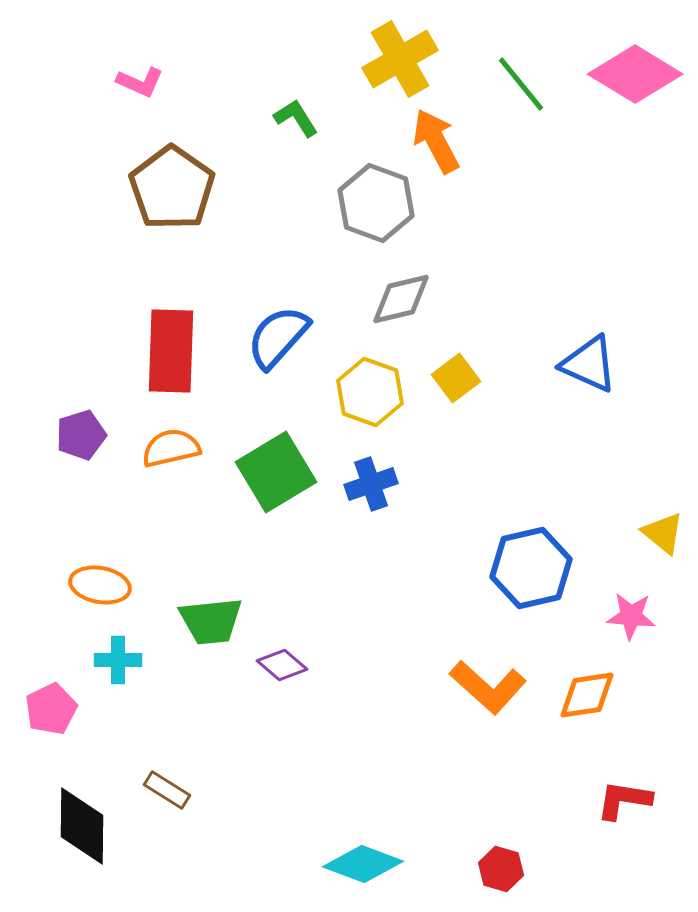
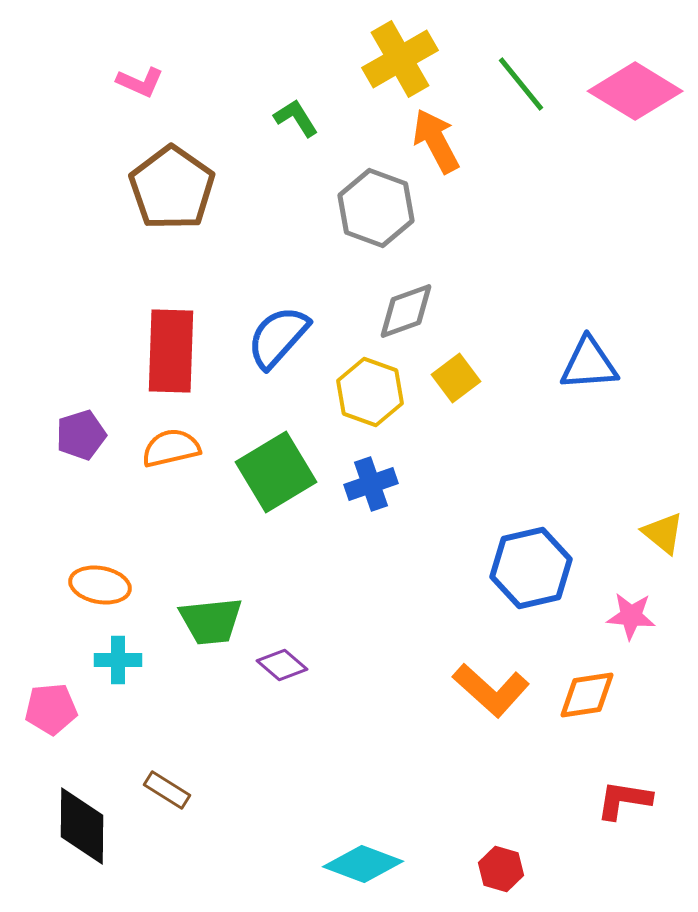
pink diamond: moved 17 px down
gray hexagon: moved 5 px down
gray diamond: moved 5 px right, 12 px down; rotated 6 degrees counterclockwise
blue triangle: rotated 28 degrees counterclockwise
orange L-shape: moved 3 px right, 3 px down
pink pentagon: rotated 21 degrees clockwise
